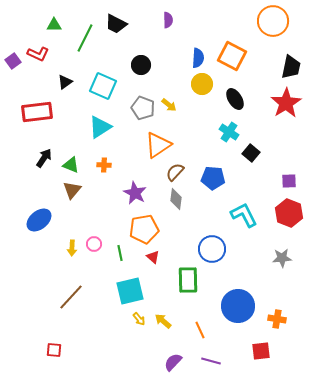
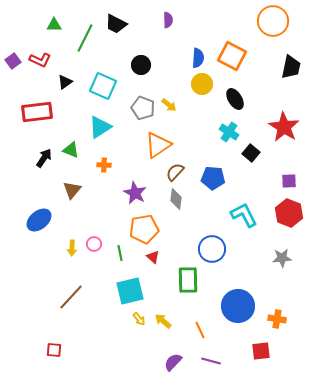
red L-shape at (38, 54): moved 2 px right, 6 px down
red star at (286, 103): moved 2 px left, 24 px down; rotated 8 degrees counterclockwise
green triangle at (71, 165): moved 15 px up
